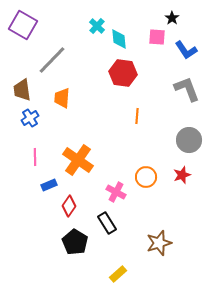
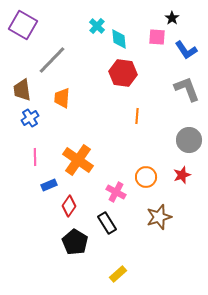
brown star: moved 26 px up
